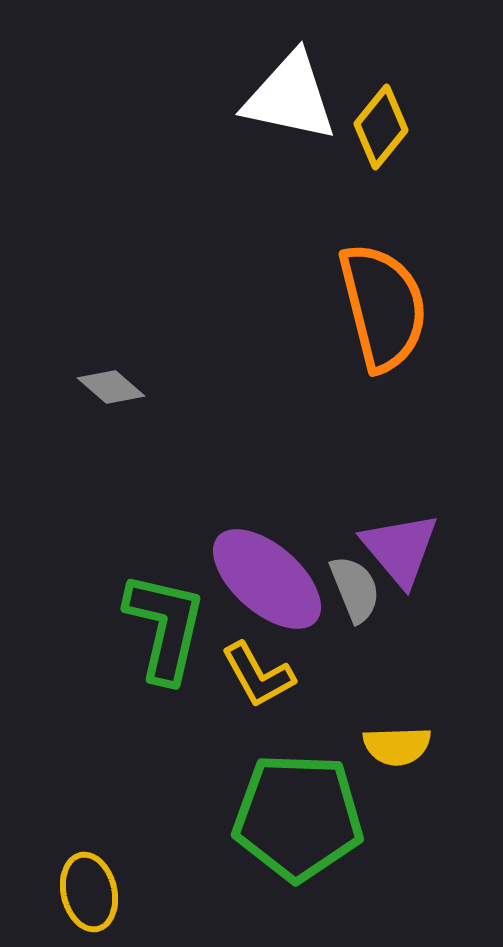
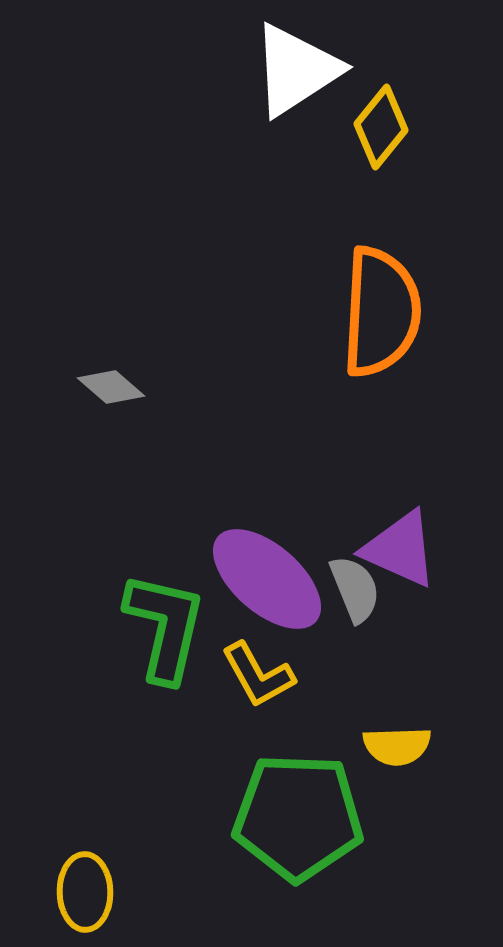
white triangle: moved 6 px right, 27 px up; rotated 45 degrees counterclockwise
orange semicircle: moved 2 px left, 5 px down; rotated 17 degrees clockwise
purple triangle: rotated 26 degrees counterclockwise
yellow ellipse: moved 4 px left; rotated 12 degrees clockwise
